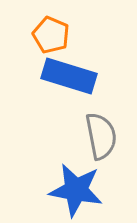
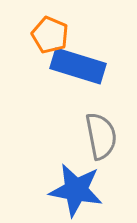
orange pentagon: moved 1 px left
blue rectangle: moved 9 px right, 10 px up
